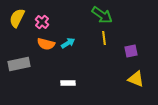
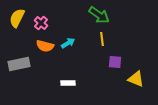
green arrow: moved 3 px left
pink cross: moved 1 px left, 1 px down
yellow line: moved 2 px left, 1 px down
orange semicircle: moved 1 px left, 2 px down
purple square: moved 16 px left, 11 px down; rotated 16 degrees clockwise
